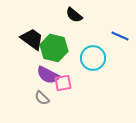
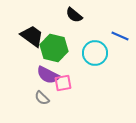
black trapezoid: moved 3 px up
cyan circle: moved 2 px right, 5 px up
